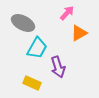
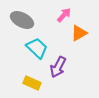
pink arrow: moved 3 px left, 2 px down
gray ellipse: moved 1 px left, 3 px up
cyan trapezoid: rotated 75 degrees counterclockwise
purple arrow: rotated 45 degrees clockwise
